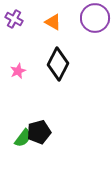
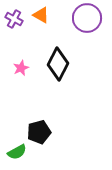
purple circle: moved 8 px left
orange triangle: moved 12 px left, 7 px up
pink star: moved 3 px right, 3 px up
green semicircle: moved 6 px left, 14 px down; rotated 24 degrees clockwise
